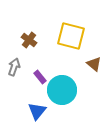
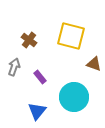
brown triangle: rotated 21 degrees counterclockwise
cyan circle: moved 12 px right, 7 px down
